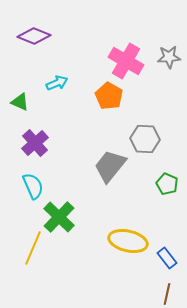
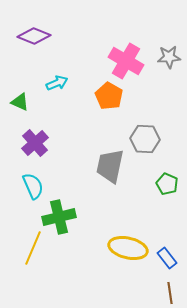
gray trapezoid: rotated 27 degrees counterclockwise
green cross: rotated 32 degrees clockwise
yellow ellipse: moved 7 px down
brown line: moved 3 px right, 1 px up; rotated 20 degrees counterclockwise
